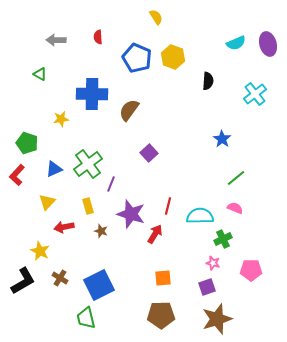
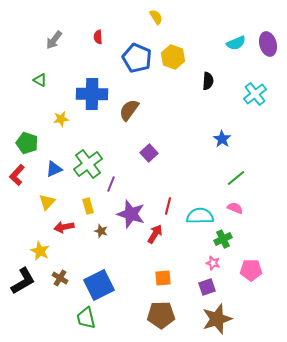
gray arrow at (56, 40): moved 2 px left; rotated 54 degrees counterclockwise
green triangle at (40, 74): moved 6 px down
